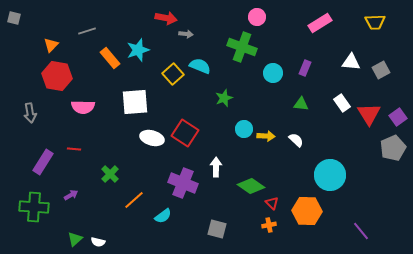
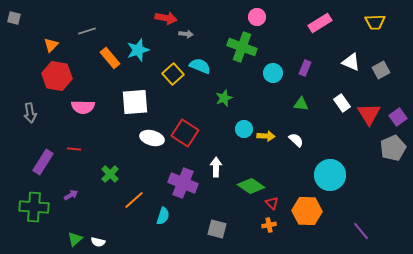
white triangle at (351, 62): rotated 18 degrees clockwise
cyan semicircle at (163, 216): rotated 36 degrees counterclockwise
